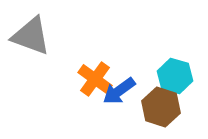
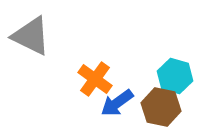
gray triangle: rotated 6 degrees clockwise
blue arrow: moved 2 px left, 12 px down
brown hexagon: rotated 6 degrees counterclockwise
